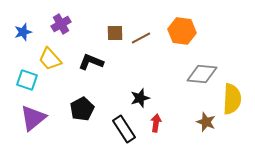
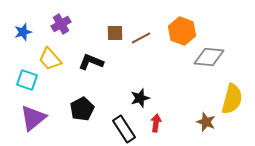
orange hexagon: rotated 12 degrees clockwise
gray diamond: moved 7 px right, 17 px up
yellow semicircle: rotated 12 degrees clockwise
